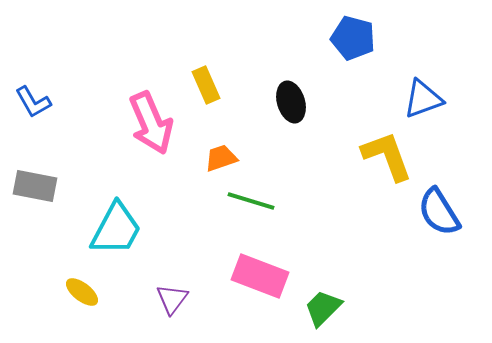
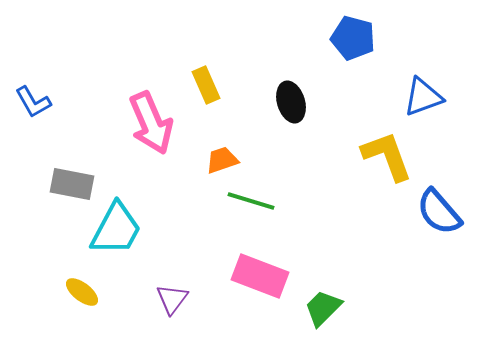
blue triangle: moved 2 px up
orange trapezoid: moved 1 px right, 2 px down
gray rectangle: moved 37 px right, 2 px up
blue semicircle: rotated 9 degrees counterclockwise
